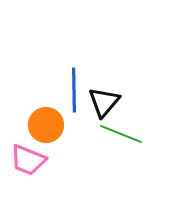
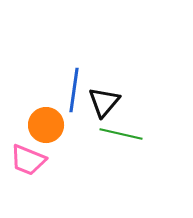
blue line: rotated 9 degrees clockwise
green line: rotated 9 degrees counterclockwise
